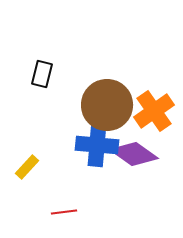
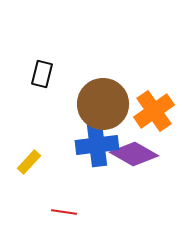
brown circle: moved 4 px left, 1 px up
blue cross: rotated 12 degrees counterclockwise
purple diamond: rotated 6 degrees counterclockwise
yellow rectangle: moved 2 px right, 5 px up
red line: rotated 15 degrees clockwise
